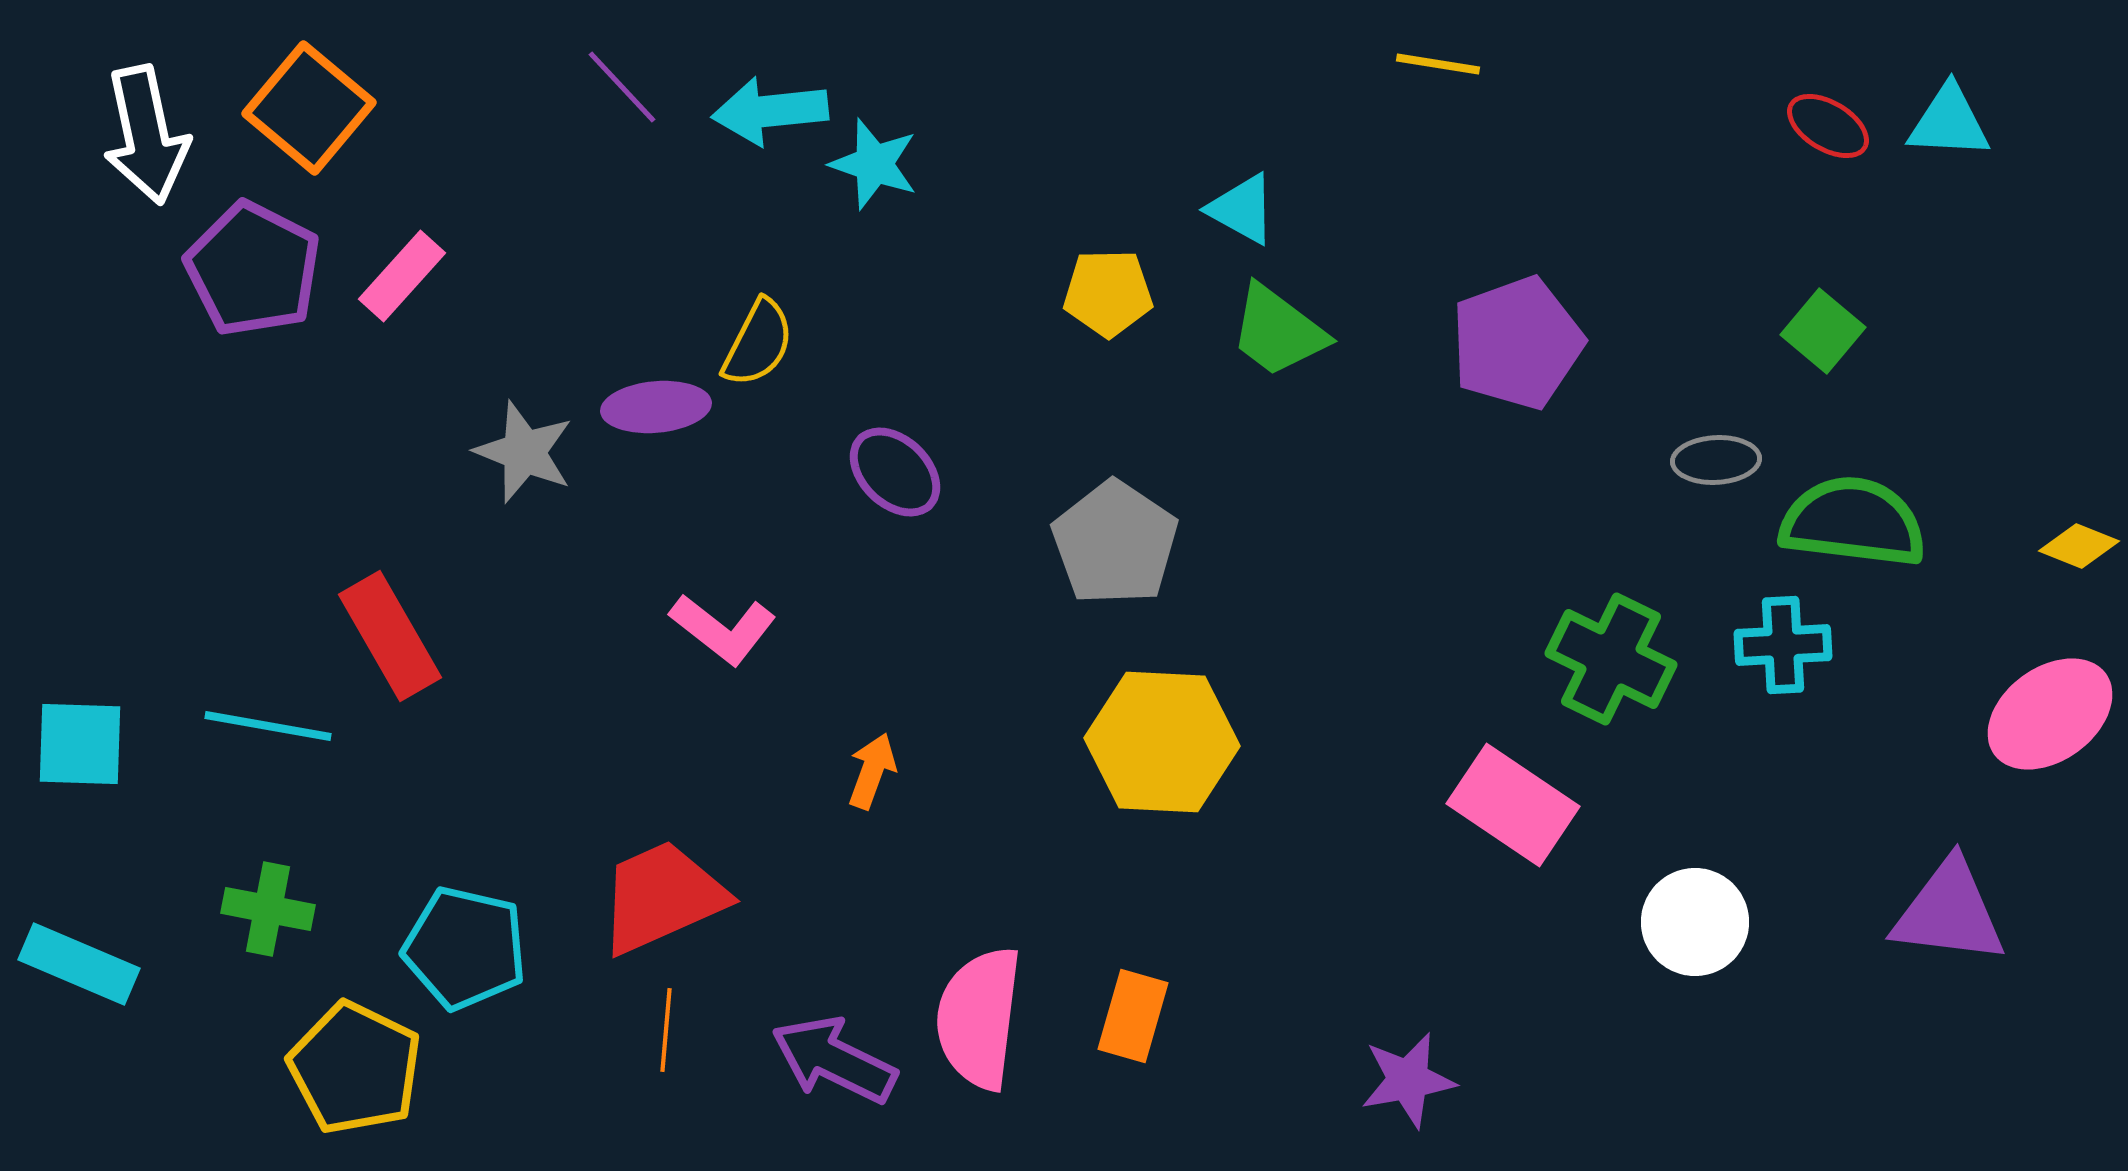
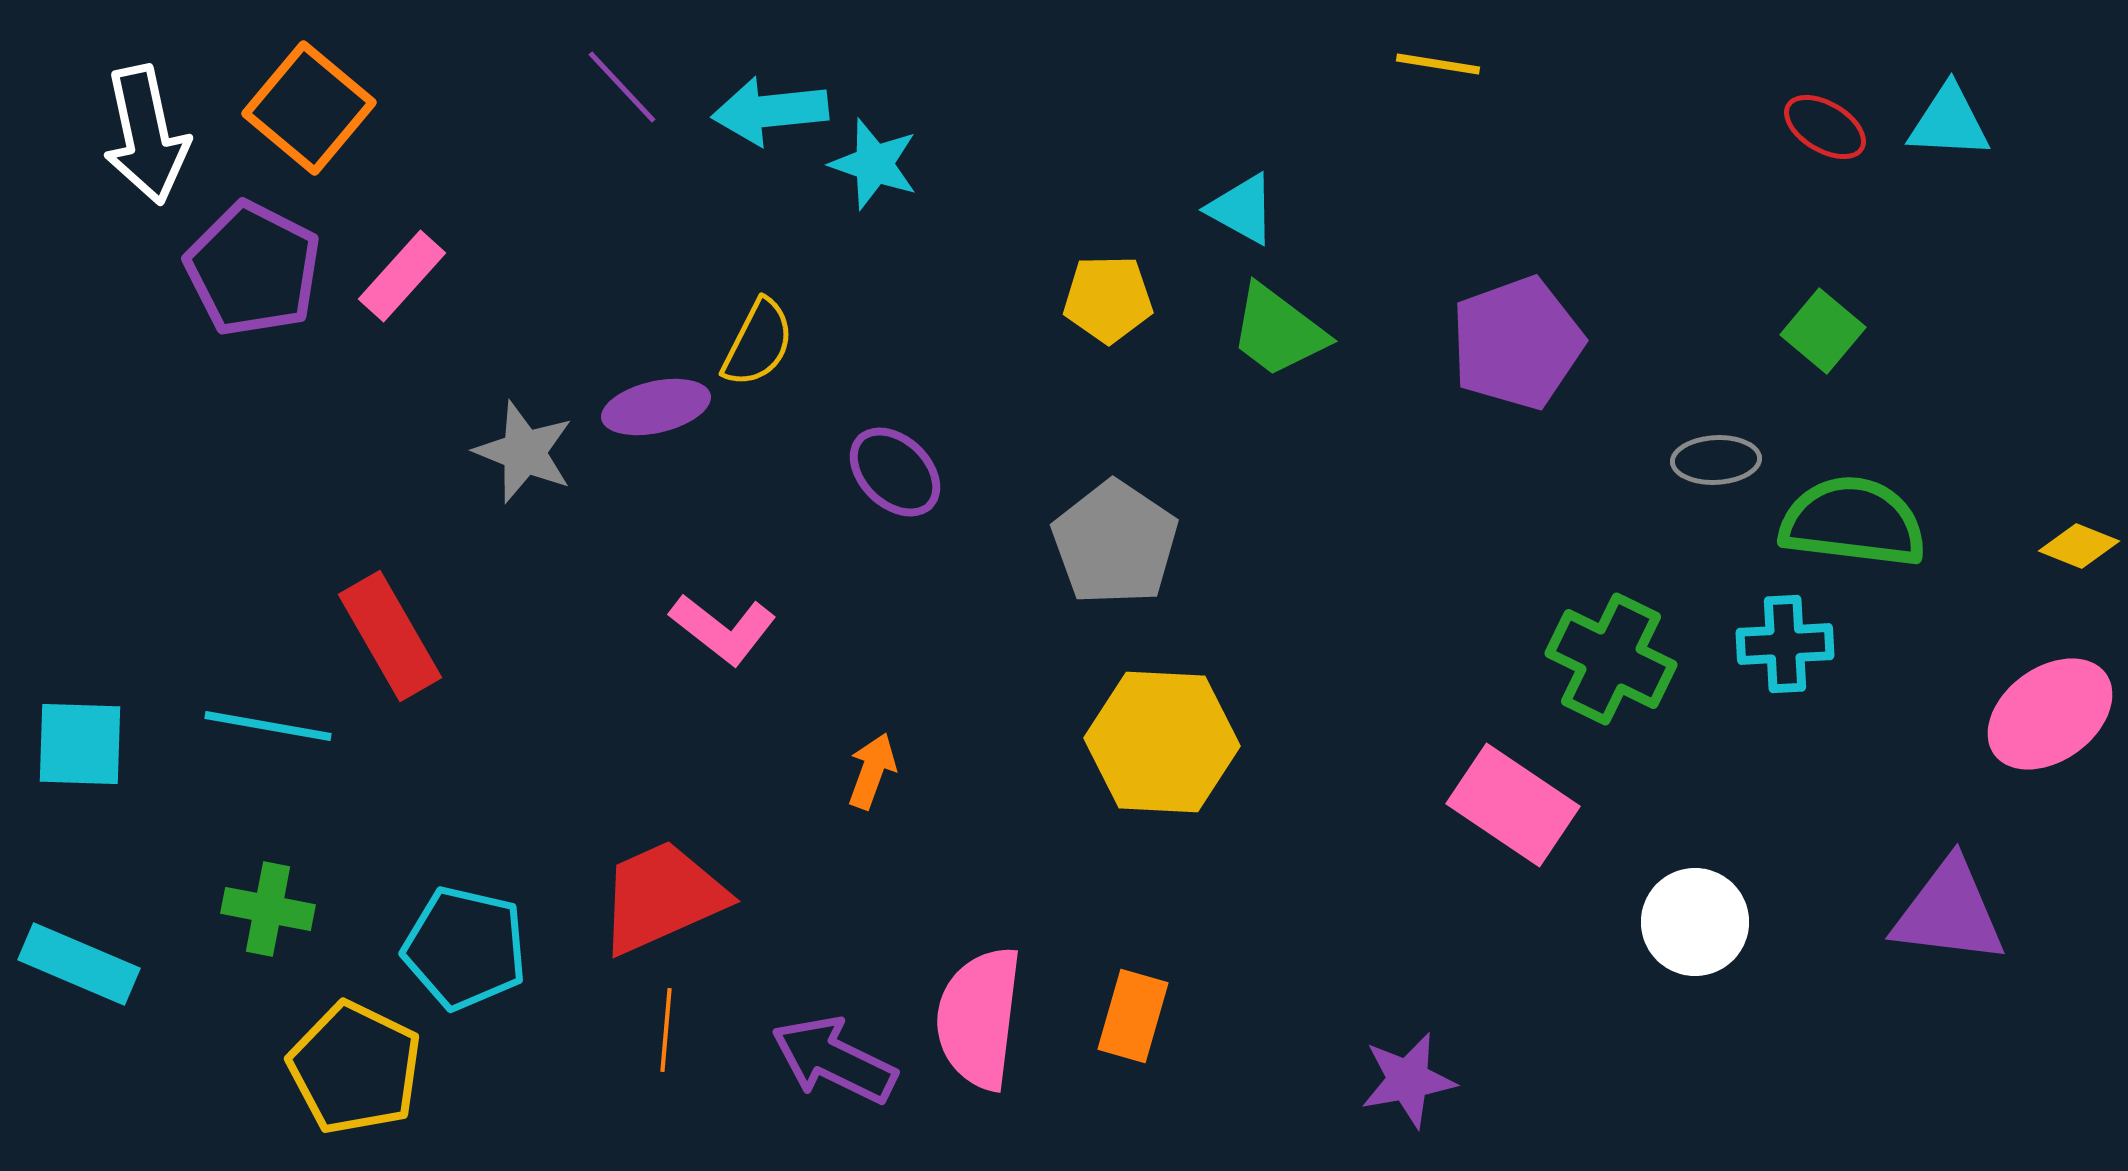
red ellipse at (1828, 126): moved 3 px left, 1 px down
yellow pentagon at (1108, 293): moved 6 px down
purple ellipse at (656, 407): rotated 8 degrees counterclockwise
cyan cross at (1783, 645): moved 2 px right, 1 px up
